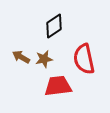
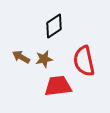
red semicircle: moved 2 px down
